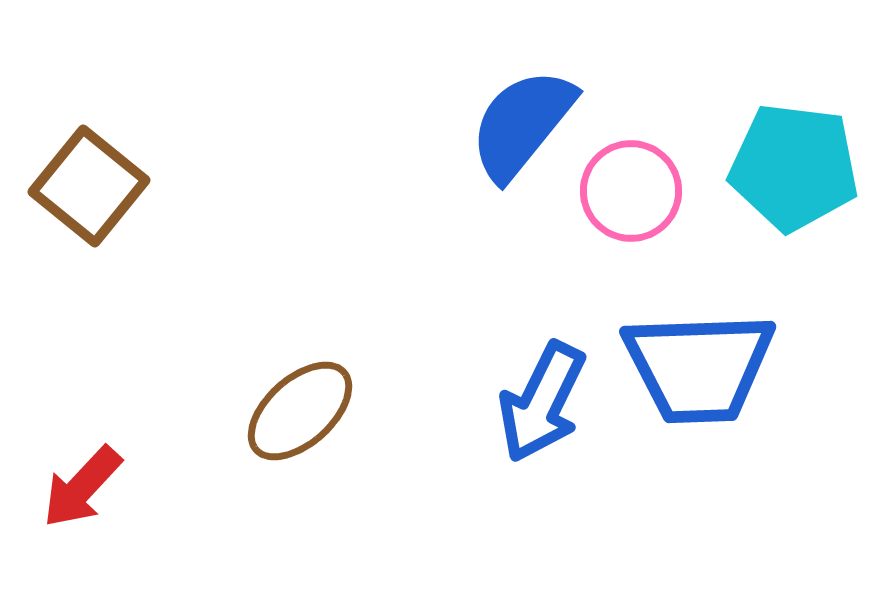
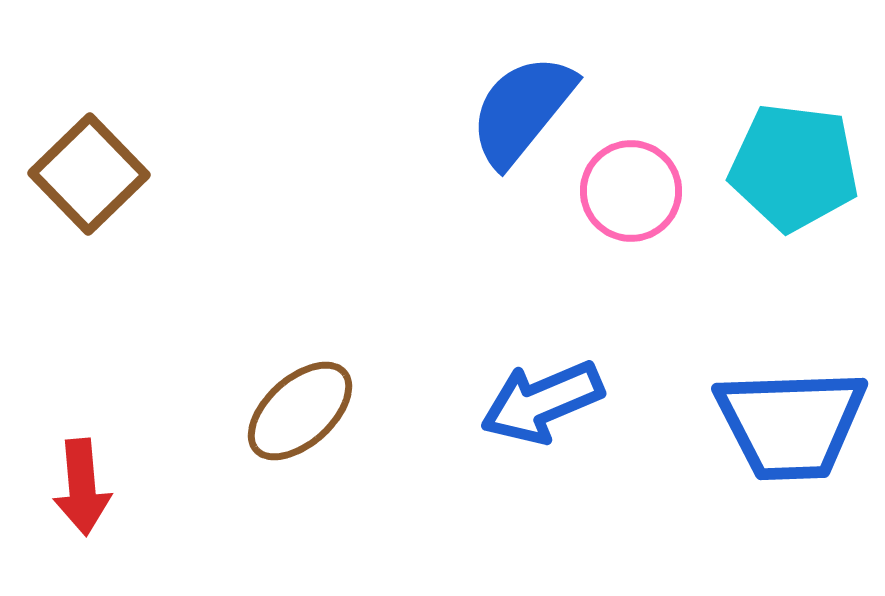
blue semicircle: moved 14 px up
brown square: moved 12 px up; rotated 7 degrees clockwise
blue trapezoid: moved 92 px right, 57 px down
blue arrow: rotated 41 degrees clockwise
red arrow: rotated 48 degrees counterclockwise
